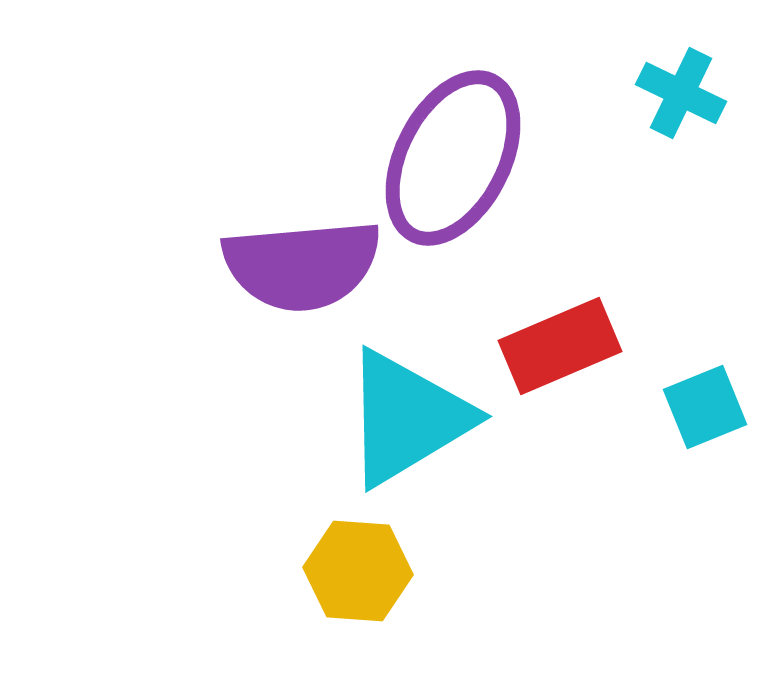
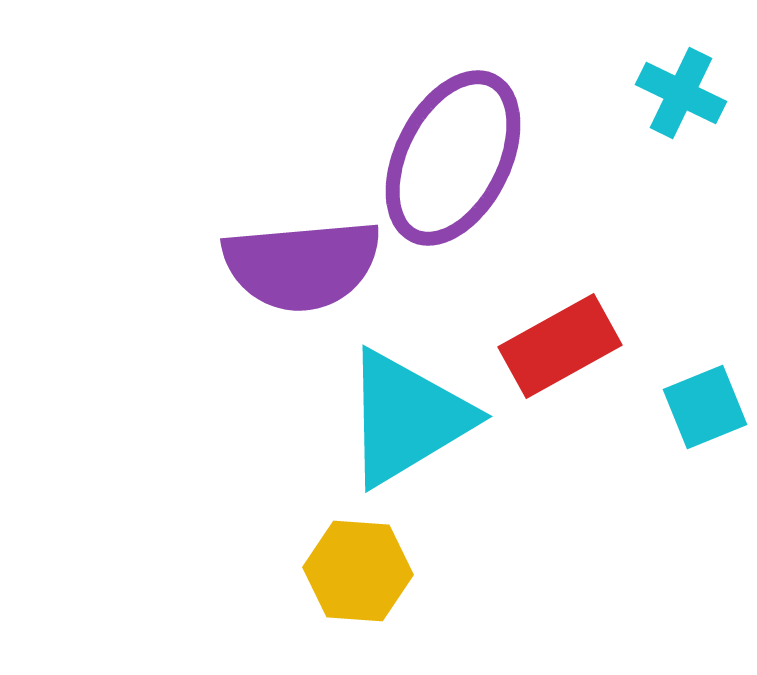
red rectangle: rotated 6 degrees counterclockwise
